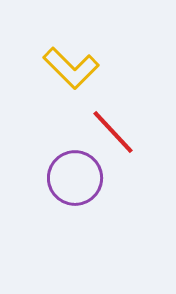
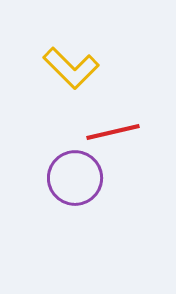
red line: rotated 60 degrees counterclockwise
